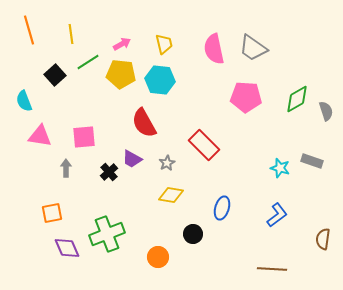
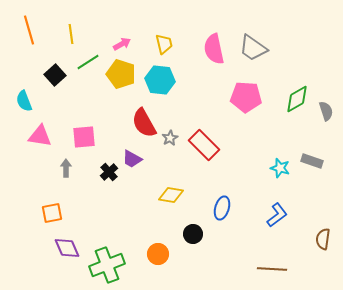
yellow pentagon: rotated 12 degrees clockwise
gray star: moved 3 px right, 25 px up
green cross: moved 31 px down
orange circle: moved 3 px up
